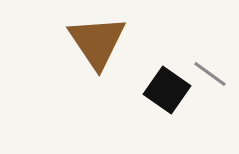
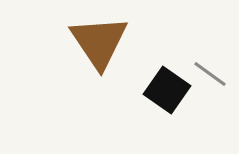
brown triangle: moved 2 px right
